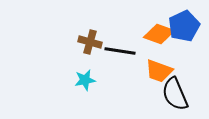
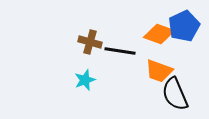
cyan star: rotated 10 degrees counterclockwise
